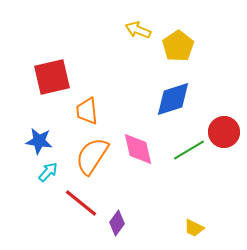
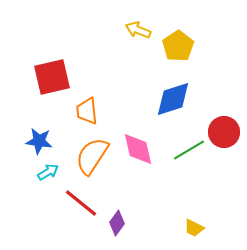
cyan arrow: rotated 15 degrees clockwise
